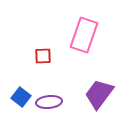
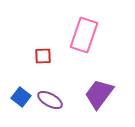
purple ellipse: moved 1 px right, 2 px up; rotated 35 degrees clockwise
